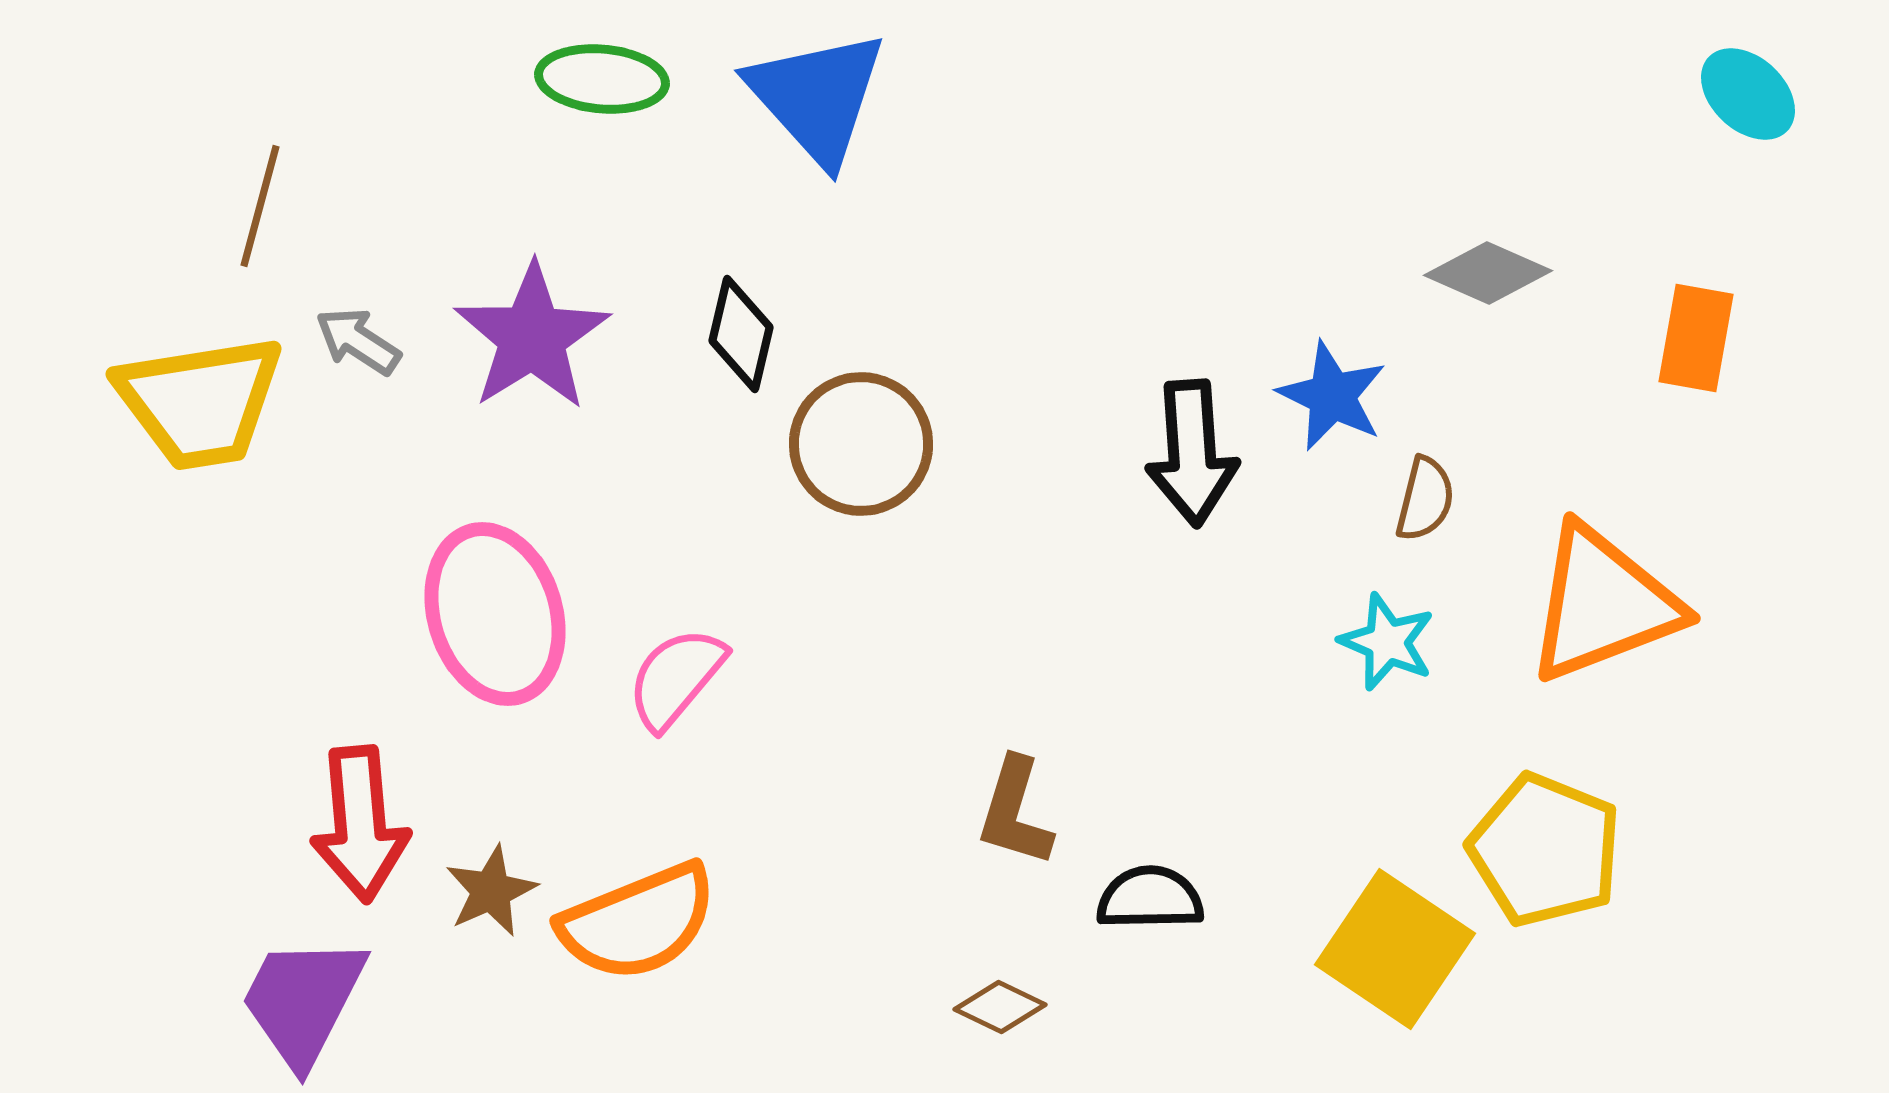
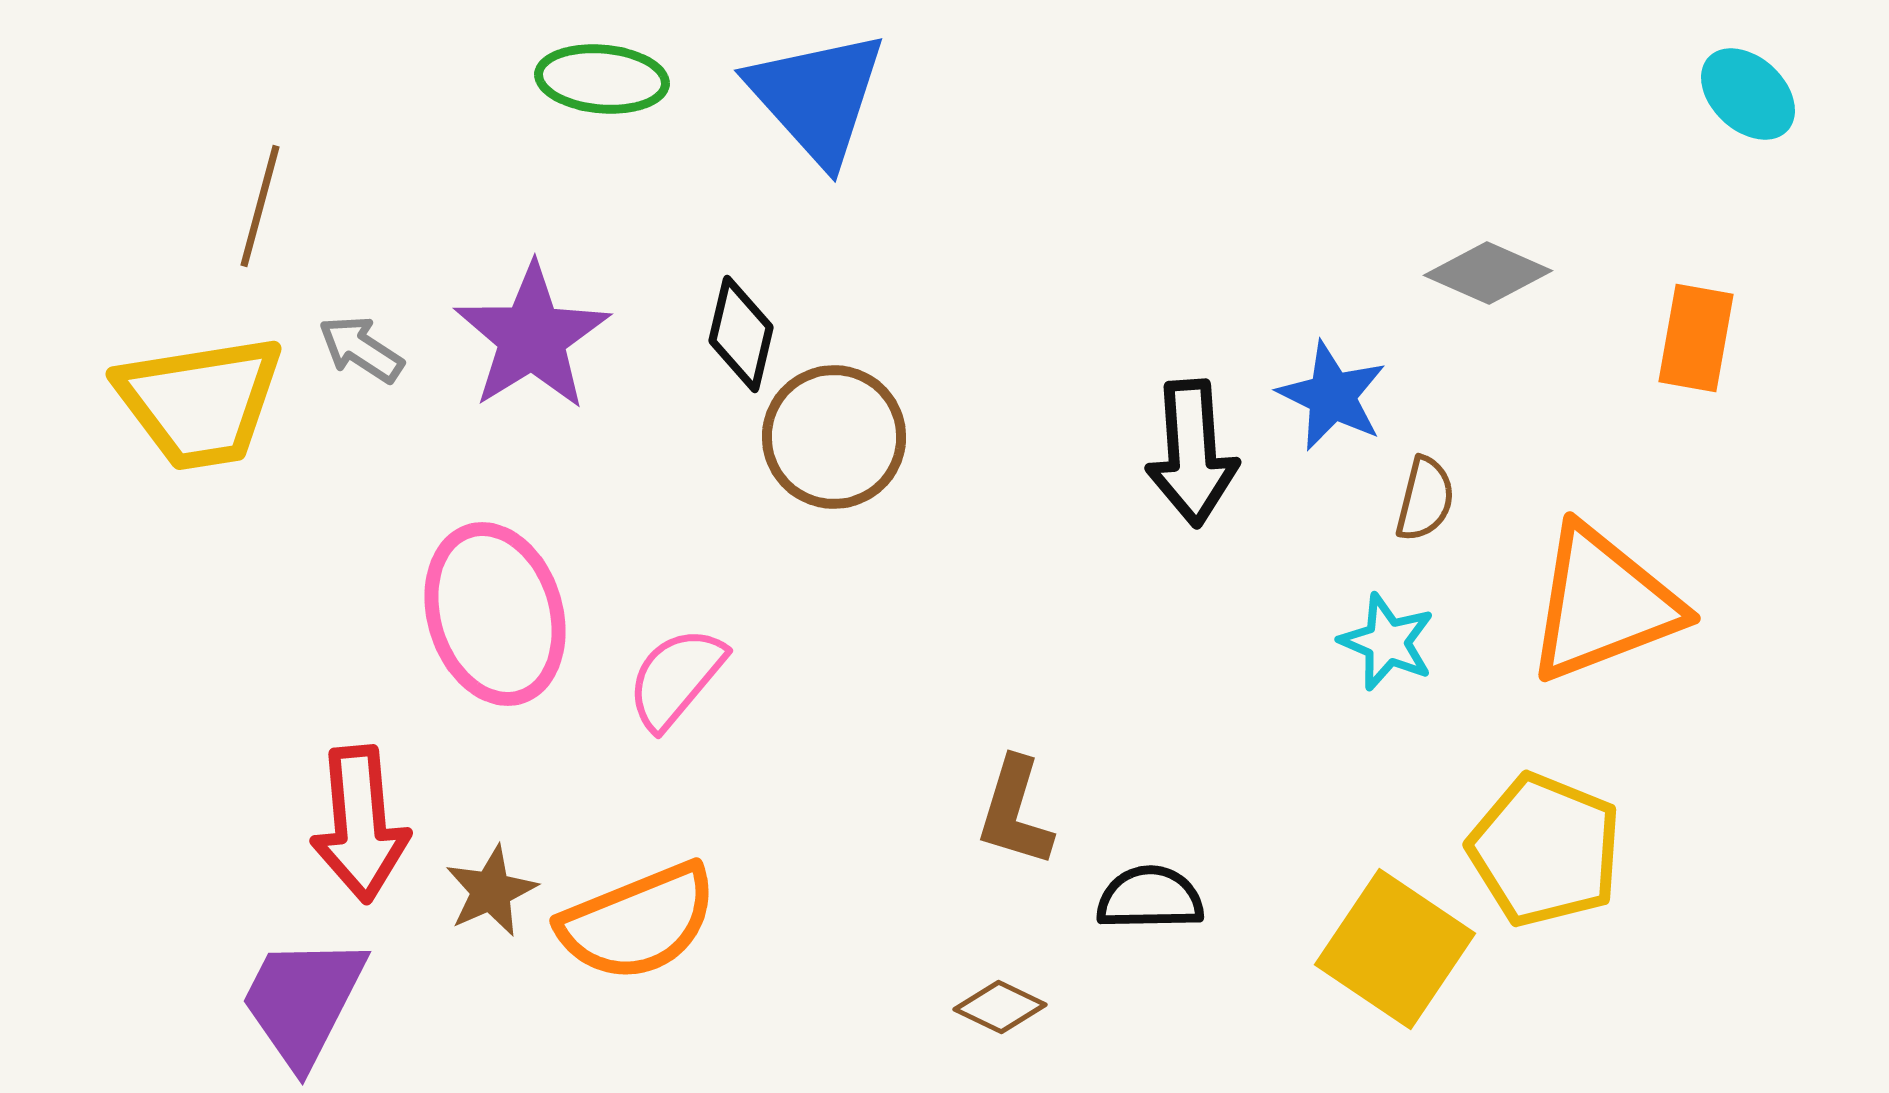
gray arrow: moved 3 px right, 8 px down
brown circle: moved 27 px left, 7 px up
